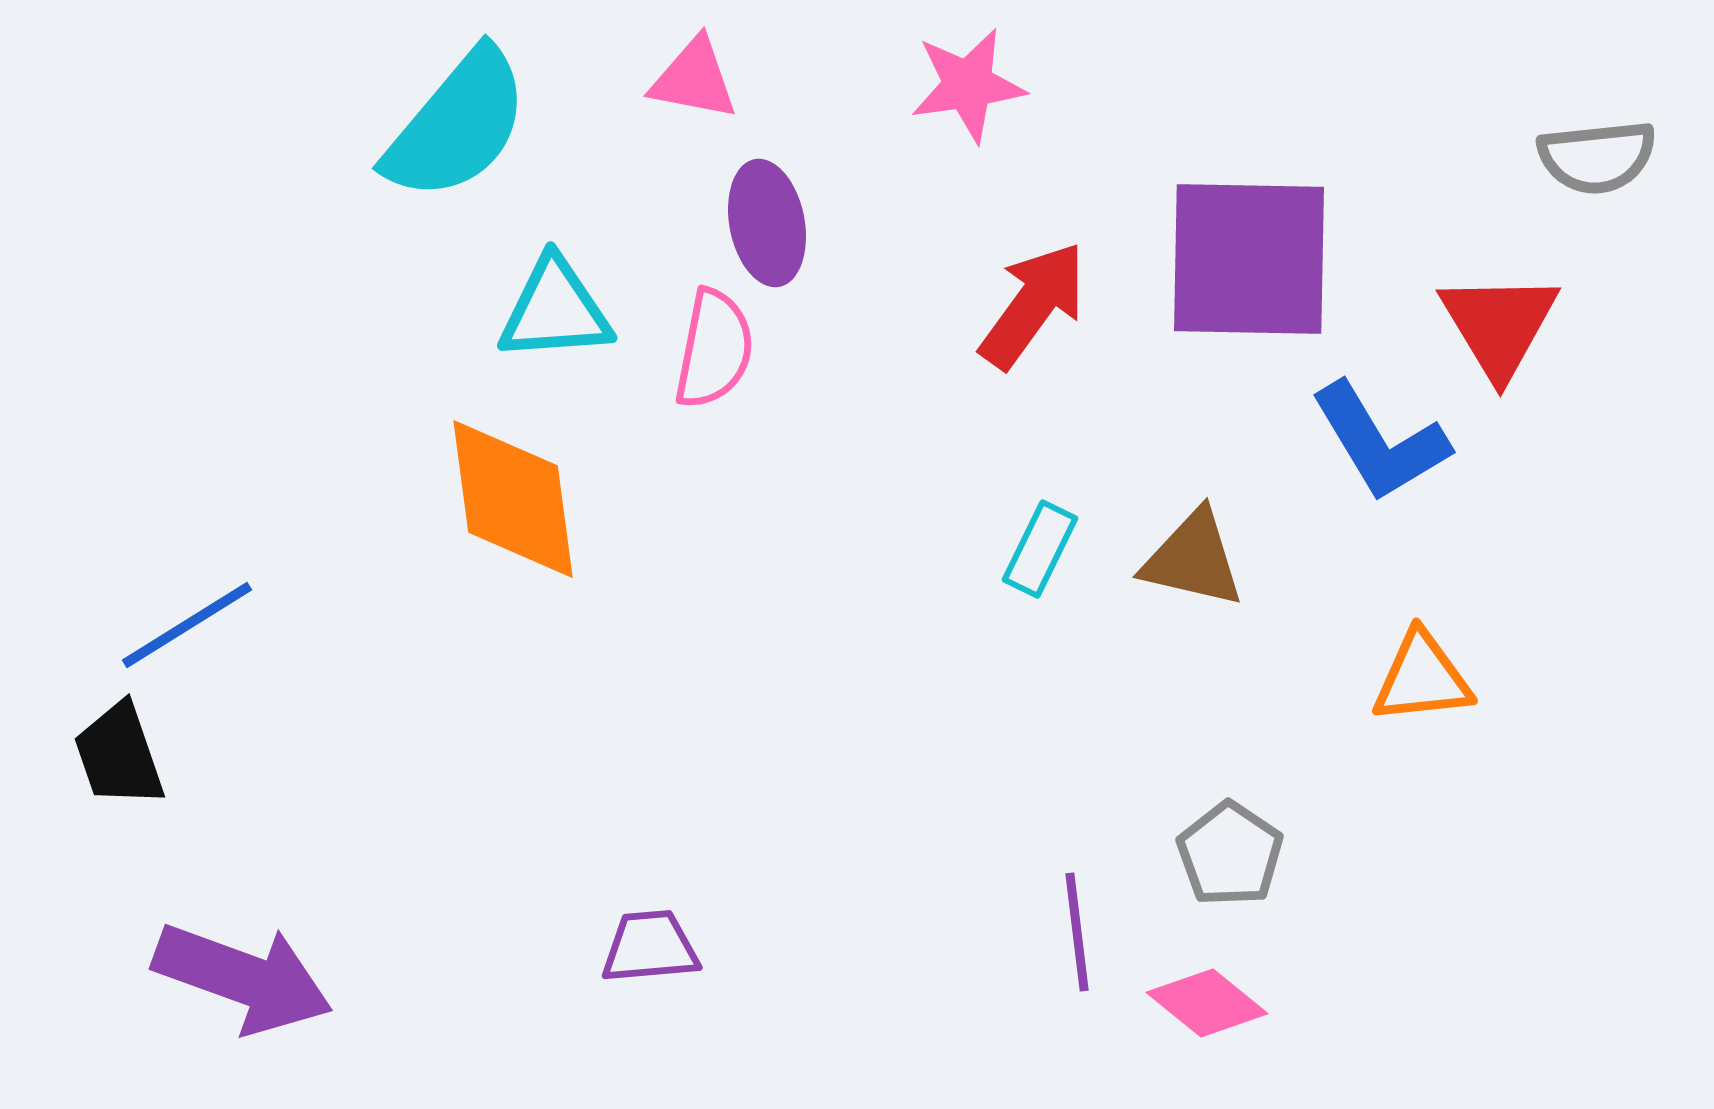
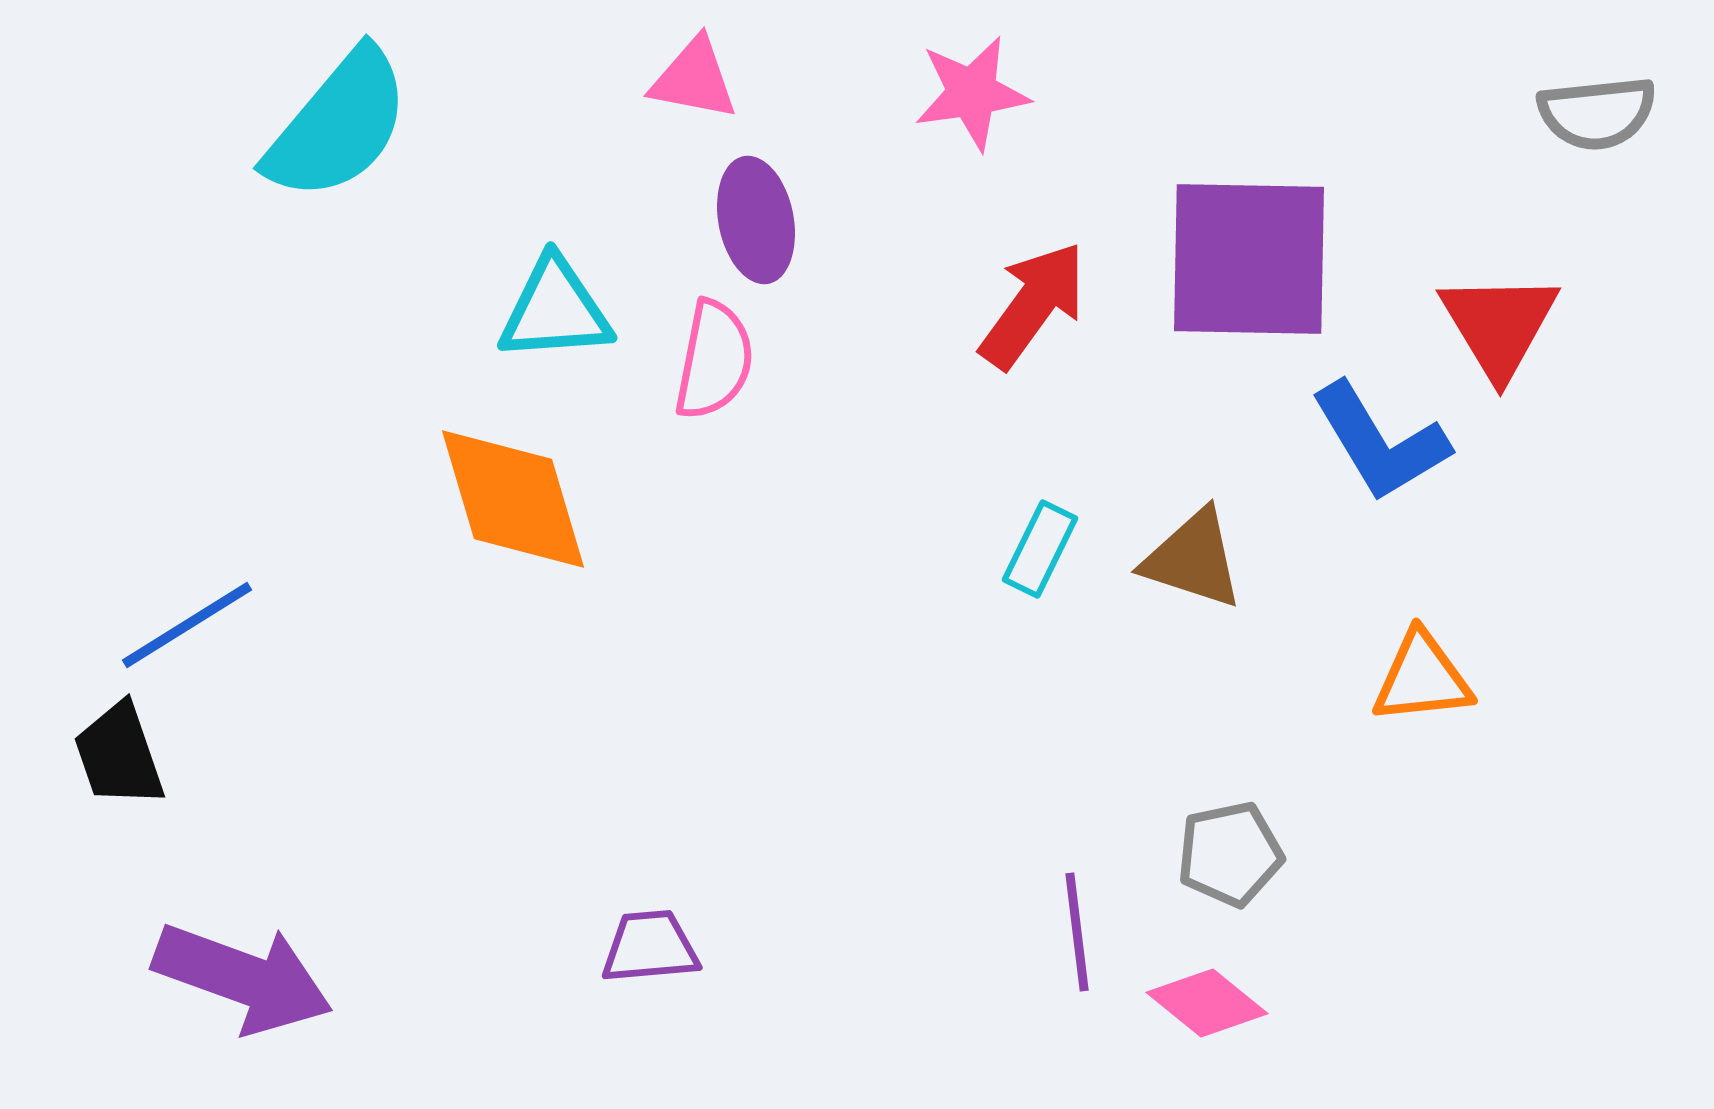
pink star: moved 4 px right, 8 px down
cyan semicircle: moved 119 px left
gray semicircle: moved 44 px up
purple ellipse: moved 11 px left, 3 px up
pink semicircle: moved 11 px down
orange diamond: rotated 9 degrees counterclockwise
brown triangle: rotated 5 degrees clockwise
gray pentagon: rotated 26 degrees clockwise
